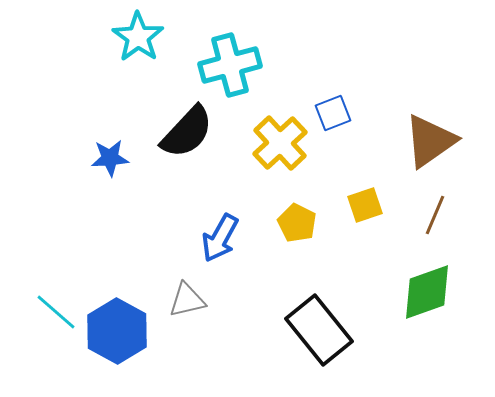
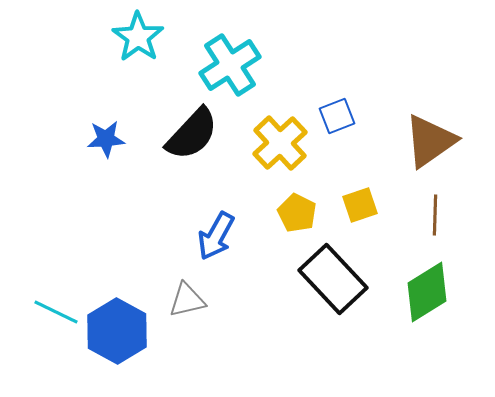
cyan cross: rotated 18 degrees counterclockwise
blue square: moved 4 px right, 3 px down
black semicircle: moved 5 px right, 2 px down
blue star: moved 4 px left, 19 px up
yellow square: moved 5 px left
brown line: rotated 21 degrees counterclockwise
yellow pentagon: moved 10 px up
blue arrow: moved 4 px left, 2 px up
green diamond: rotated 12 degrees counterclockwise
cyan line: rotated 15 degrees counterclockwise
black rectangle: moved 14 px right, 51 px up; rotated 4 degrees counterclockwise
